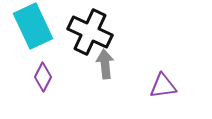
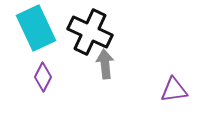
cyan rectangle: moved 3 px right, 2 px down
purple triangle: moved 11 px right, 4 px down
